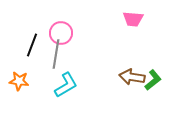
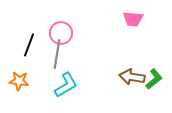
black line: moved 3 px left
gray line: moved 1 px right
green L-shape: moved 1 px right, 1 px up
